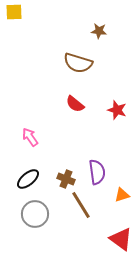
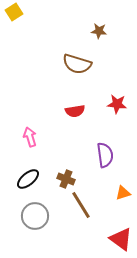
yellow square: rotated 30 degrees counterclockwise
brown semicircle: moved 1 px left, 1 px down
red semicircle: moved 7 px down; rotated 48 degrees counterclockwise
red star: moved 6 px up; rotated 12 degrees counterclockwise
pink arrow: rotated 18 degrees clockwise
purple semicircle: moved 8 px right, 17 px up
orange triangle: moved 1 px right, 2 px up
gray circle: moved 2 px down
